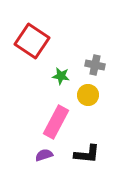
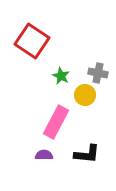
gray cross: moved 3 px right, 8 px down
green star: rotated 18 degrees clockwise
yellow circle: moved 3 px left
purple semicircle: rotated 18 degrees clockwise
